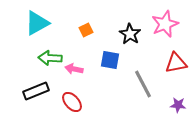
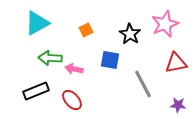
red ellipse: moved 2 px up
